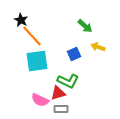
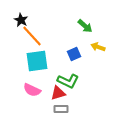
pink semicircle: moved 8 px left, 10 px up
